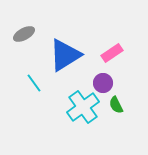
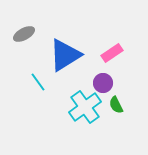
cyan line: moved 4 px right, 1 px up
cyan cross: moved 2 px right
